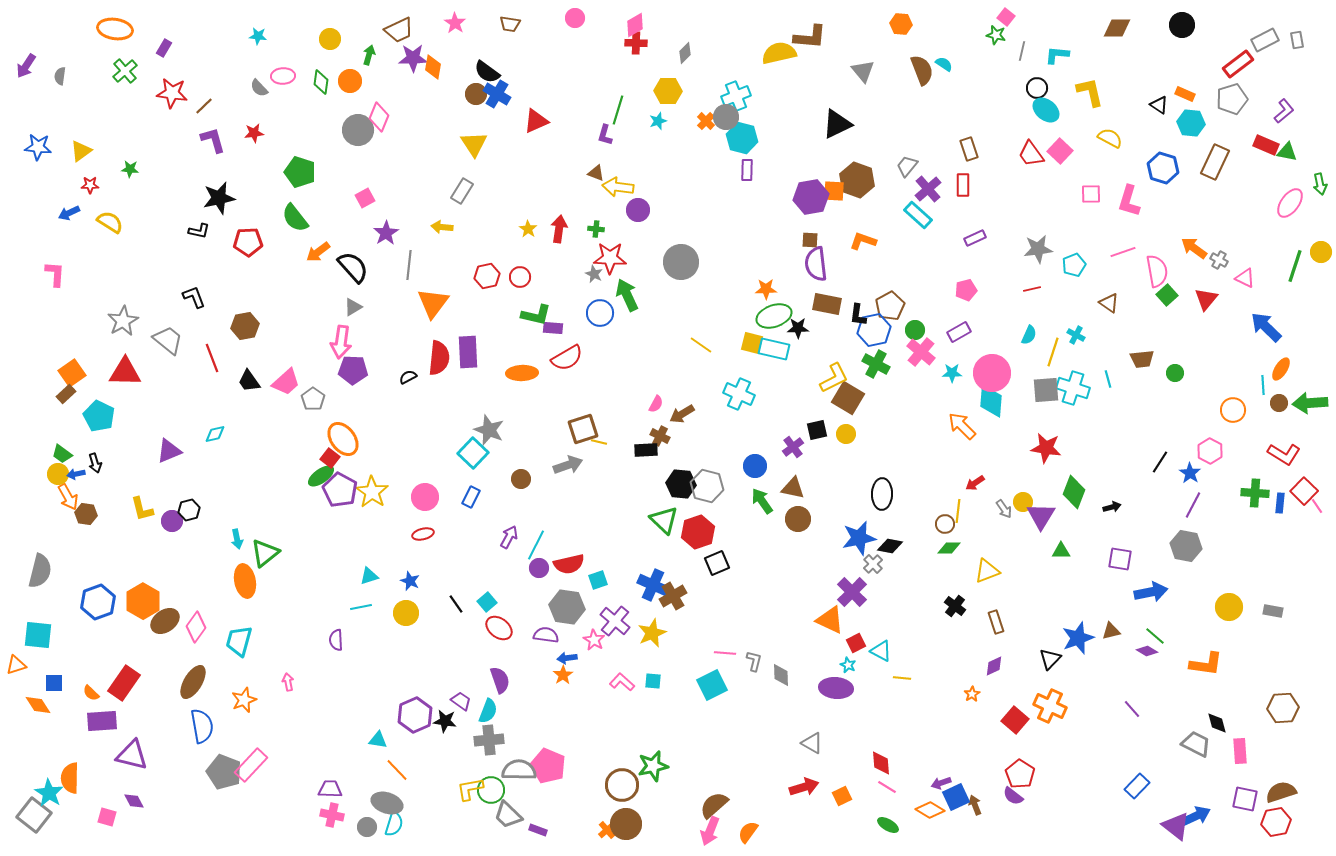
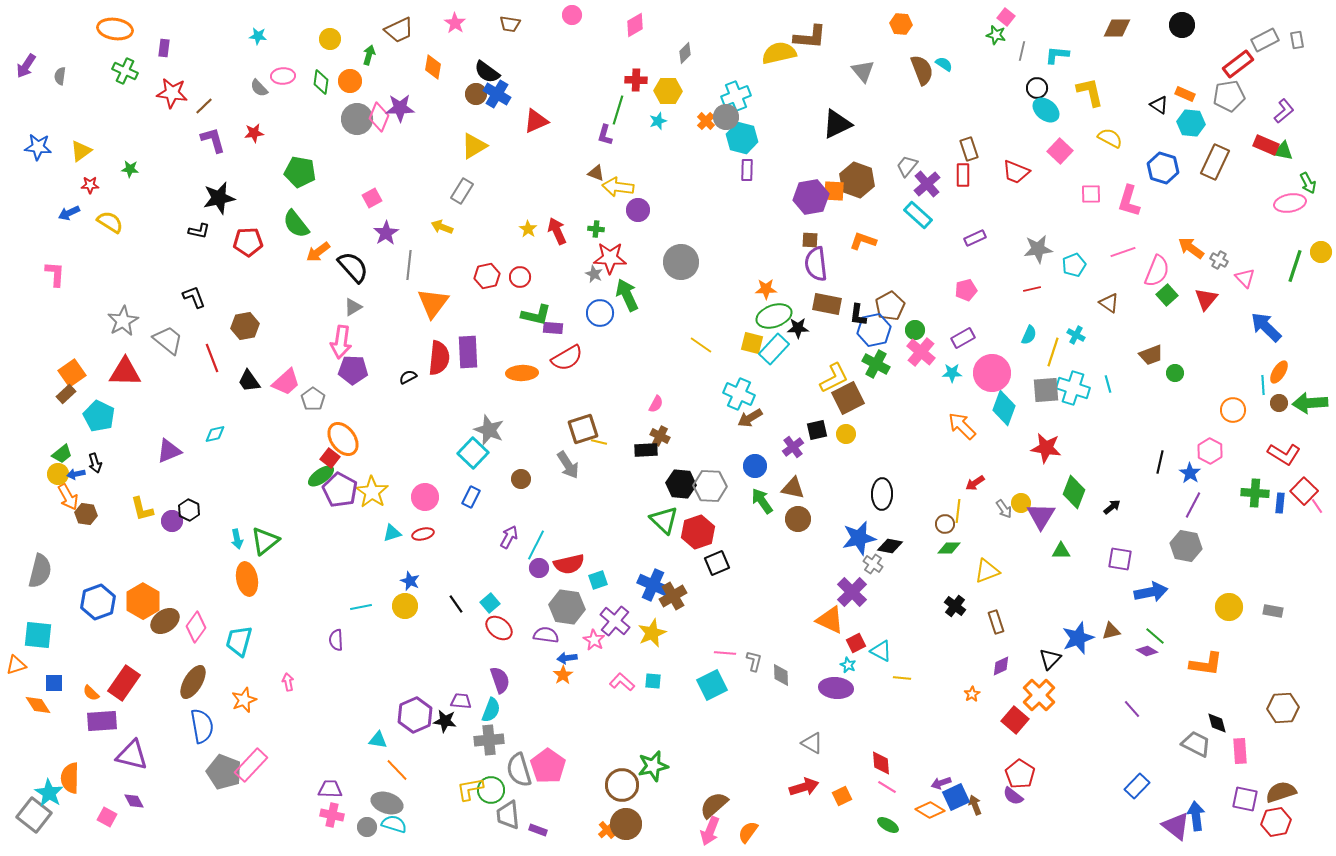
pink circle at (575, 18): moved 3 px left, 3 px up
red cross at (636, 43): moved 37 px down
purple rectangle at (164, 48): rotated 24 degrees counterclockwise
purple star at (413, 58): moved 13 px left, 50 px down
green cross at (125, 71): rotated 25 degrees counterclockwise
gray pentagon at (1232, 99): moved 3 px left, 3 px up; rotated 8 degrees clockwise
gray circle at (358, 130): moved 1 px left, 11 px up
yellow triangle at (474, 144): moved 2 px down; rotated 32 degrees clockwise
green triangle at (1287, 152): moved 4 px left, 1 px up
red trapezoid at (1031, 154): moved 15 px left, 18 px down; rotated 32 degrees counterclockwise
green pentagon at (300, 172): rotated 8 degrees counterclockwise
green arrow at (1320, 184): moved 12 px left, 1 px up; rotated 15 degrees counterclockwise
red rectangle at (963, 185): moved 10 px up
purple cross at (928, 189): moved 1 px left, 5 px up
pink square at (365, 198): moved 7 px right
pink ellipse at (1290, 203): rotated 44 degrees clockwise
green semicircle at (295, 218): moved 1 px right, 6 px down
yellow arrow at (442, 227): rotated 15 degrees clockwise
red arrow at (559, 229): moved 2 px left, 2 px down; rotated 32 degrees counterclockwise
orange arrow at (1194, 248): moved 3 px left
pink semicircle at (1157, 271): rotated 32 degrees clockwise
pink triangle at (1245, 278): rotated 20 degrees clockwise
purple rectangle at (959, 332): moved 4 px right, 6 px down
cyan rectangle at (774, 349): rotated 60 degrees counterclockwise
brown trapezoid at (1142, 359): moved 9 px right, 4 px up; rotated 15 degrees counterclockwise
orange ellipse at (1281, 369): moved 2 px left, 3 px down
cyan line at (1108, 379): moved 5 px down
brown square at (848, 398): rotated 32 degrees clockwise
cyan diamond at (991, 401): moved 13 px right, 7 px down; rotated 16 degrees clockwise
brown arrow at (682, 414): moved 68 px right, 4 px down
green trapezoid at (62, 454): rotated 75 degrees counterclockwise
black line at (1160, 462): rotated 20 degrees counterclockwise
gray arrow at (568, 465): rotated 76 degrees clockwise
gray hexagon at (707, 486): moved 3 px right; rotated 12 degrees counterclockwise
yellow circle at (1023, 502): moved 2 px left, 1 px down
black arrow at (1112, 507): rotated 24 degrees counterclockwise
black hexagon at (189, 510): rotated 20 degrees counterclockwise
green triangle at (265, 553): moved 12 px up
gray cross at (873, 564): rotated 12 degrees counterclockwise
cyan triangle at (369, 576): moved 23 px right, 43 px up
orange ellipse at (245, 581): moved 2 px right, 2 px up
cyan square at (487, 602): moved 3 px right, 1 px down
yellow circle at (406, 613): moved 1 px left, 7 px up
purple diamond at (994, 666): moved 7 px right
purple trapezoid at (461, 701): rotated 30 degrees counterclockwise
orange cross at (1050, 706): moved 11 px left, 11 px up; rotated 20 degrees clockwise
cyan semicircle at (488, 711): moved 3 px right, 1 px up
pink pentagon at (548, 766): rotated 12 degrees clockwise
gray semicircle at (519, 770): rotated 108 degrees counterclockwise
gray trapezoid at (508, 815): rotated 40 degrees clockwise
blue arrow at (1196, 816): rotated 72 degrees counterclockwise
pink square at (107, 817): rotated 12 degrees clockwise
cyan semicircle at (394, 824): rotated 90 degrees counterclockwise
